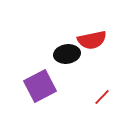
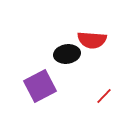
red semicircle: rotated 16 degrees clockwise
red line: moved 2 px right, 1 px up
